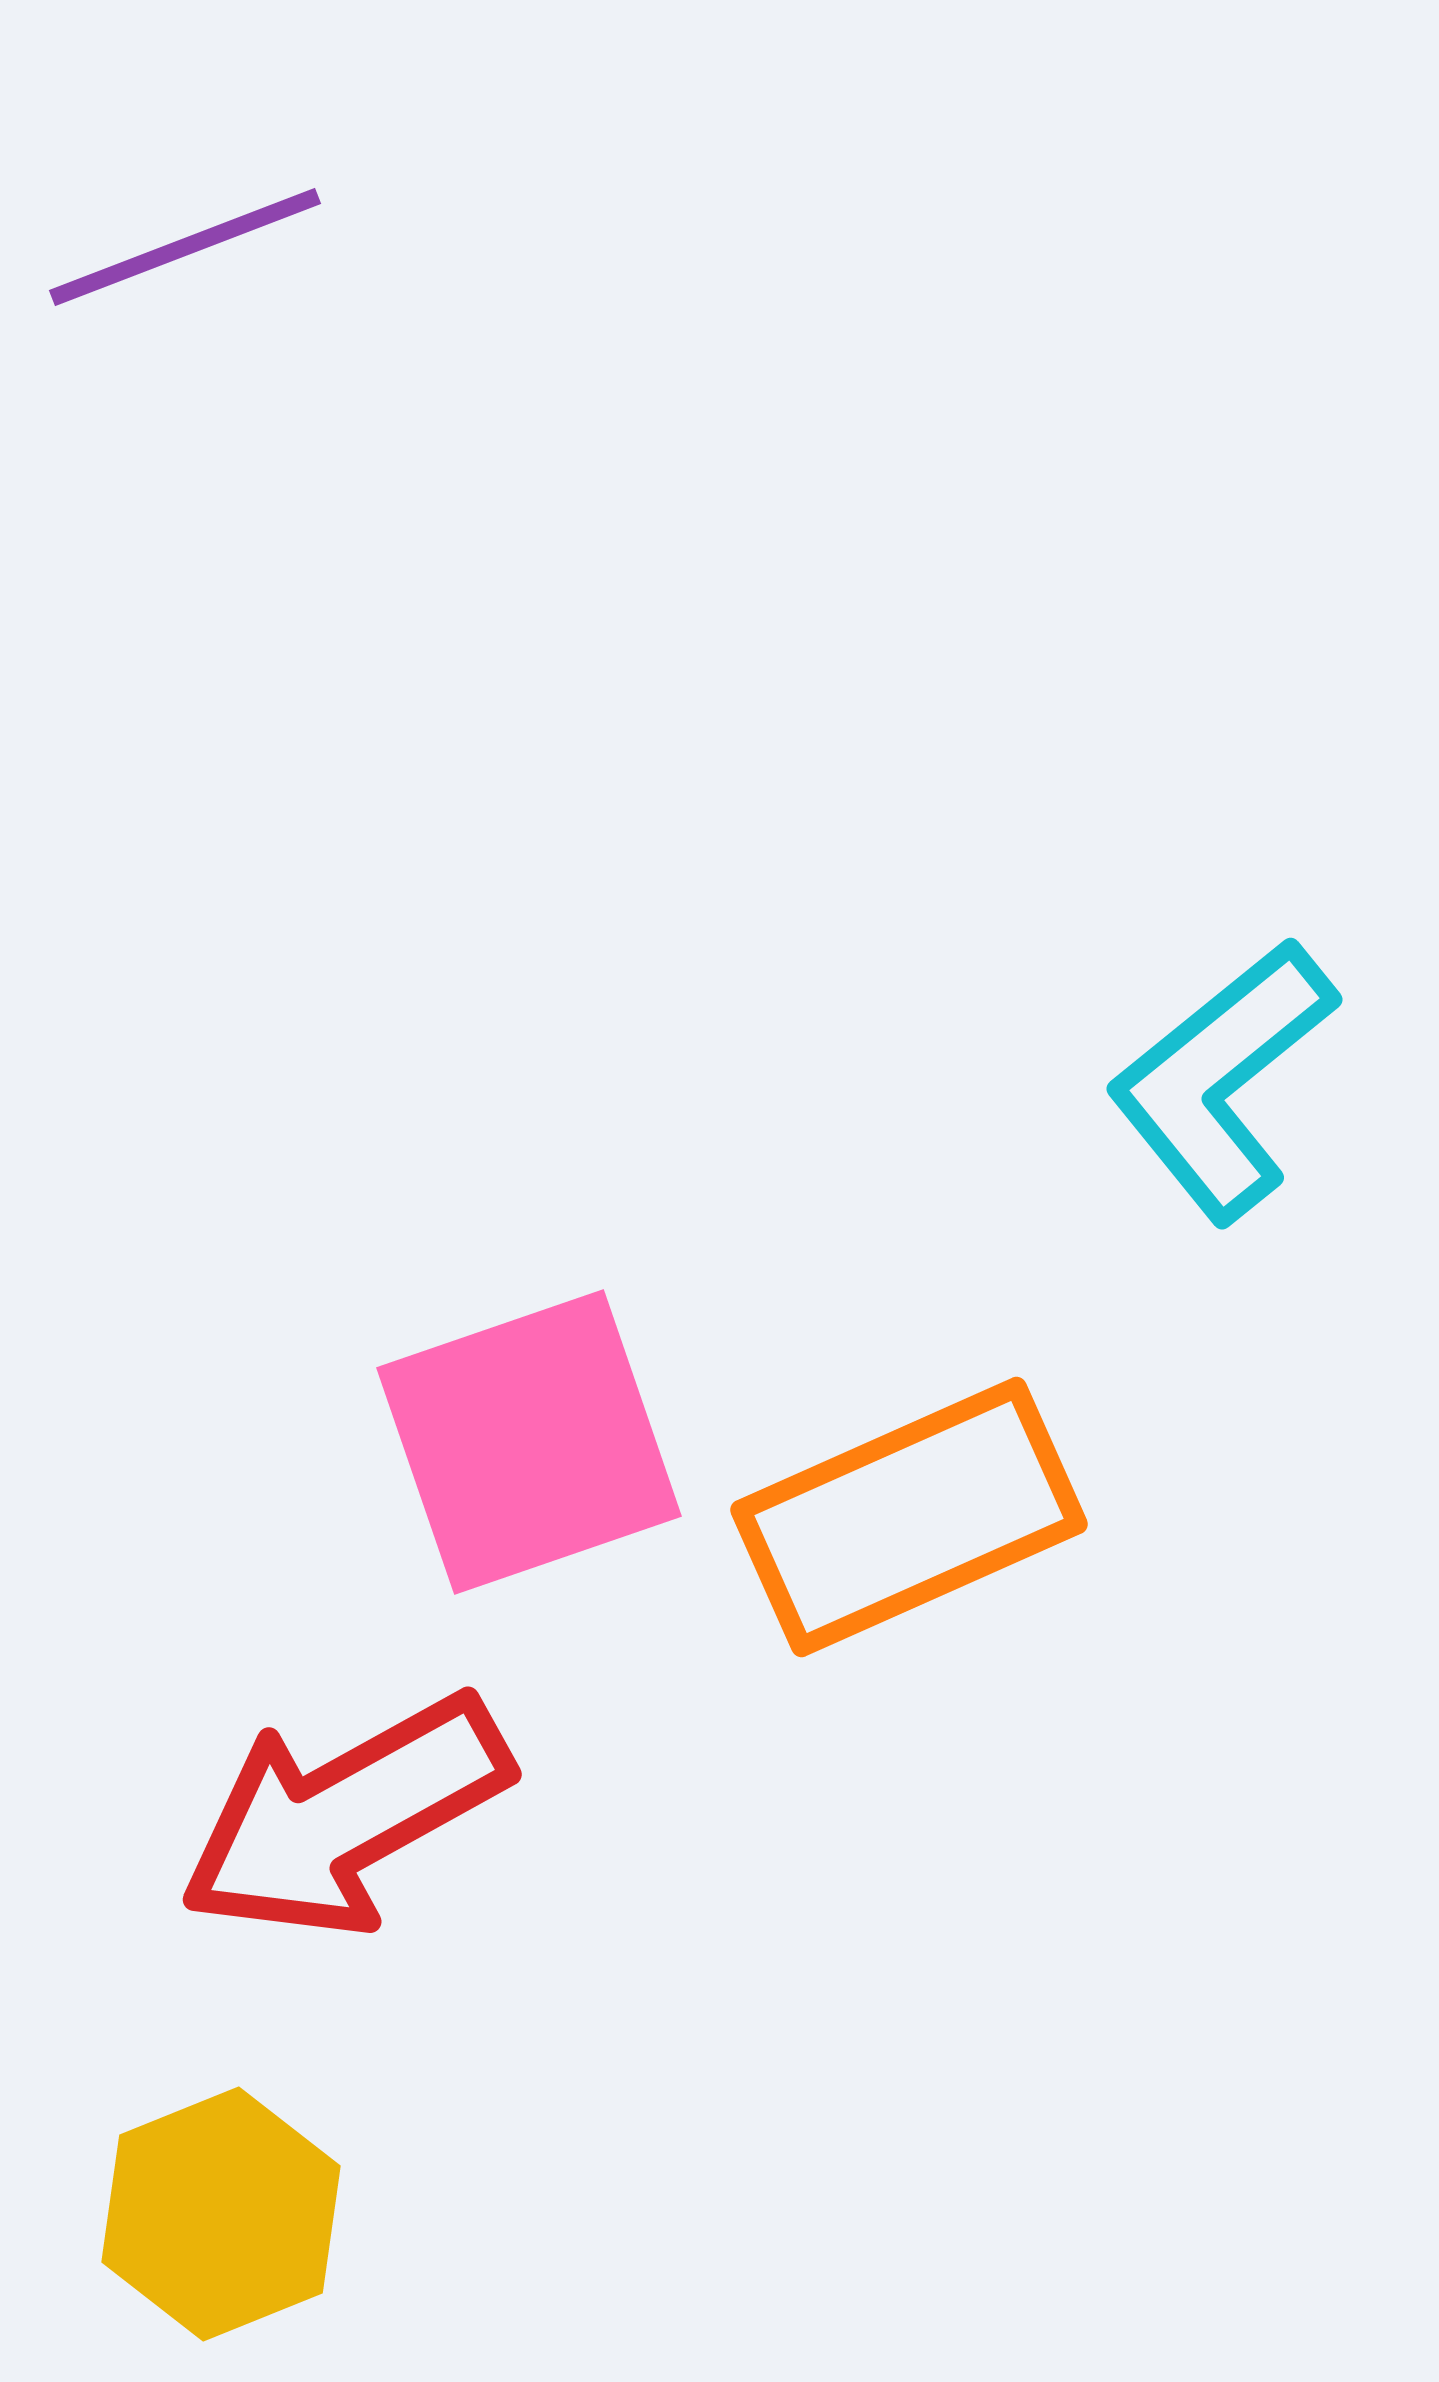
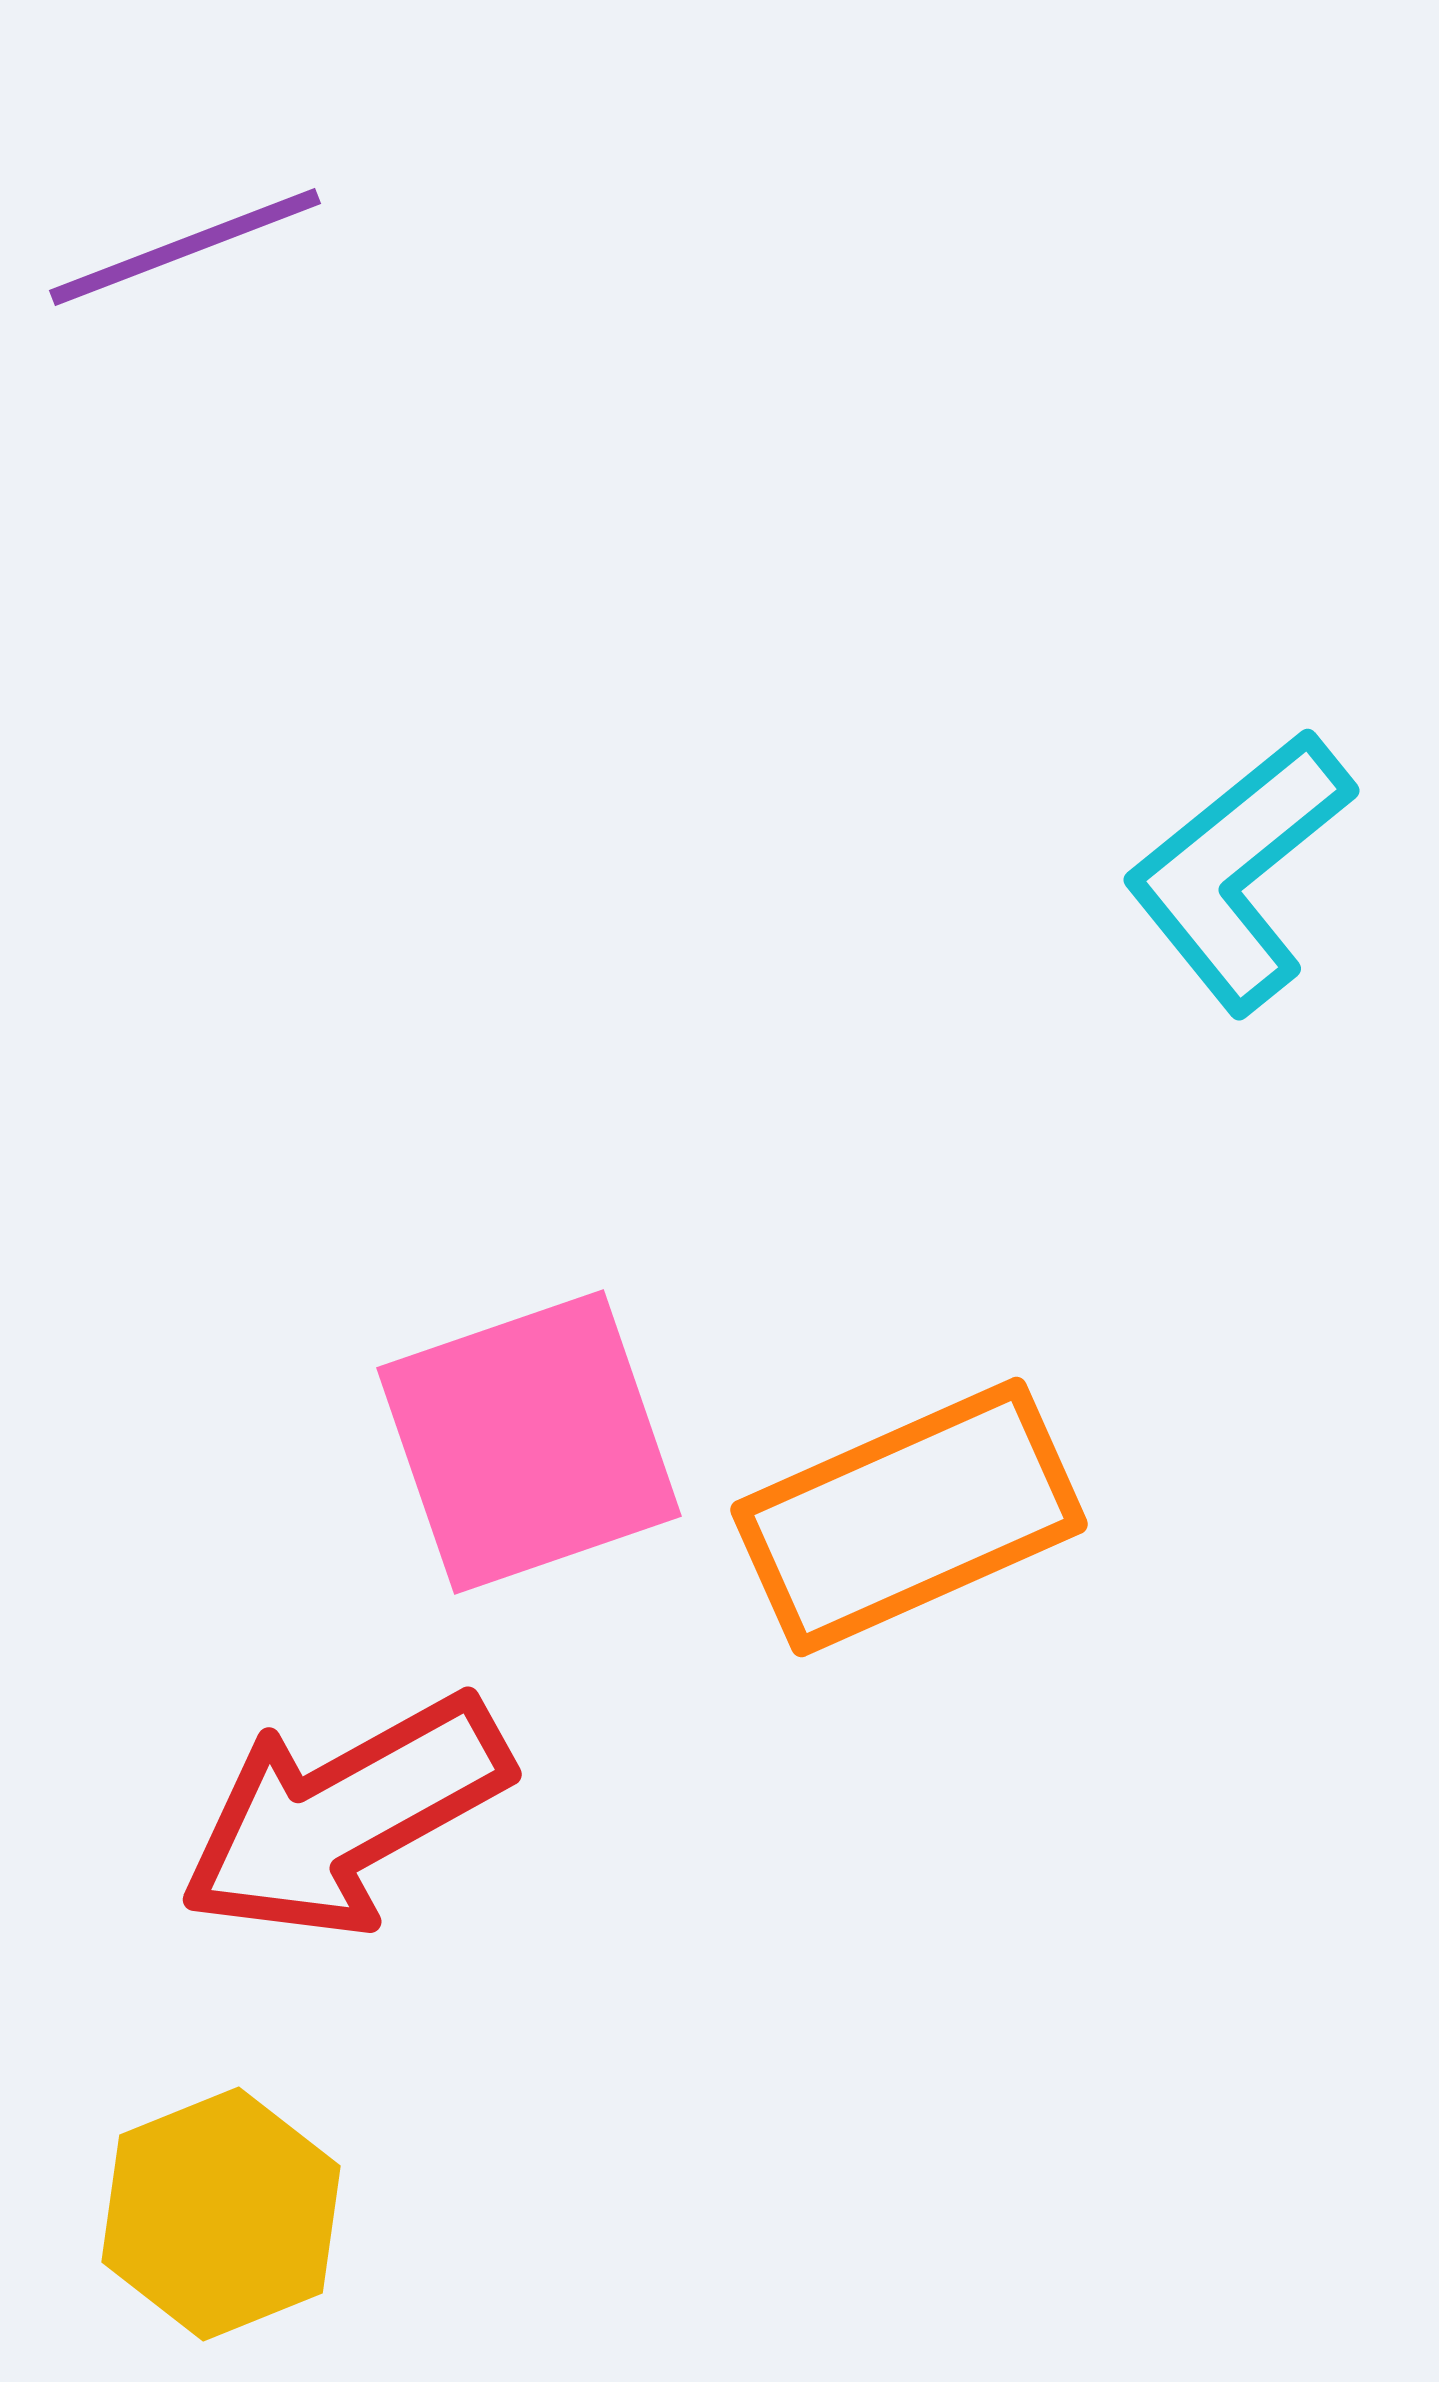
cyan L-shape: moved 17 px right, 209 px up
